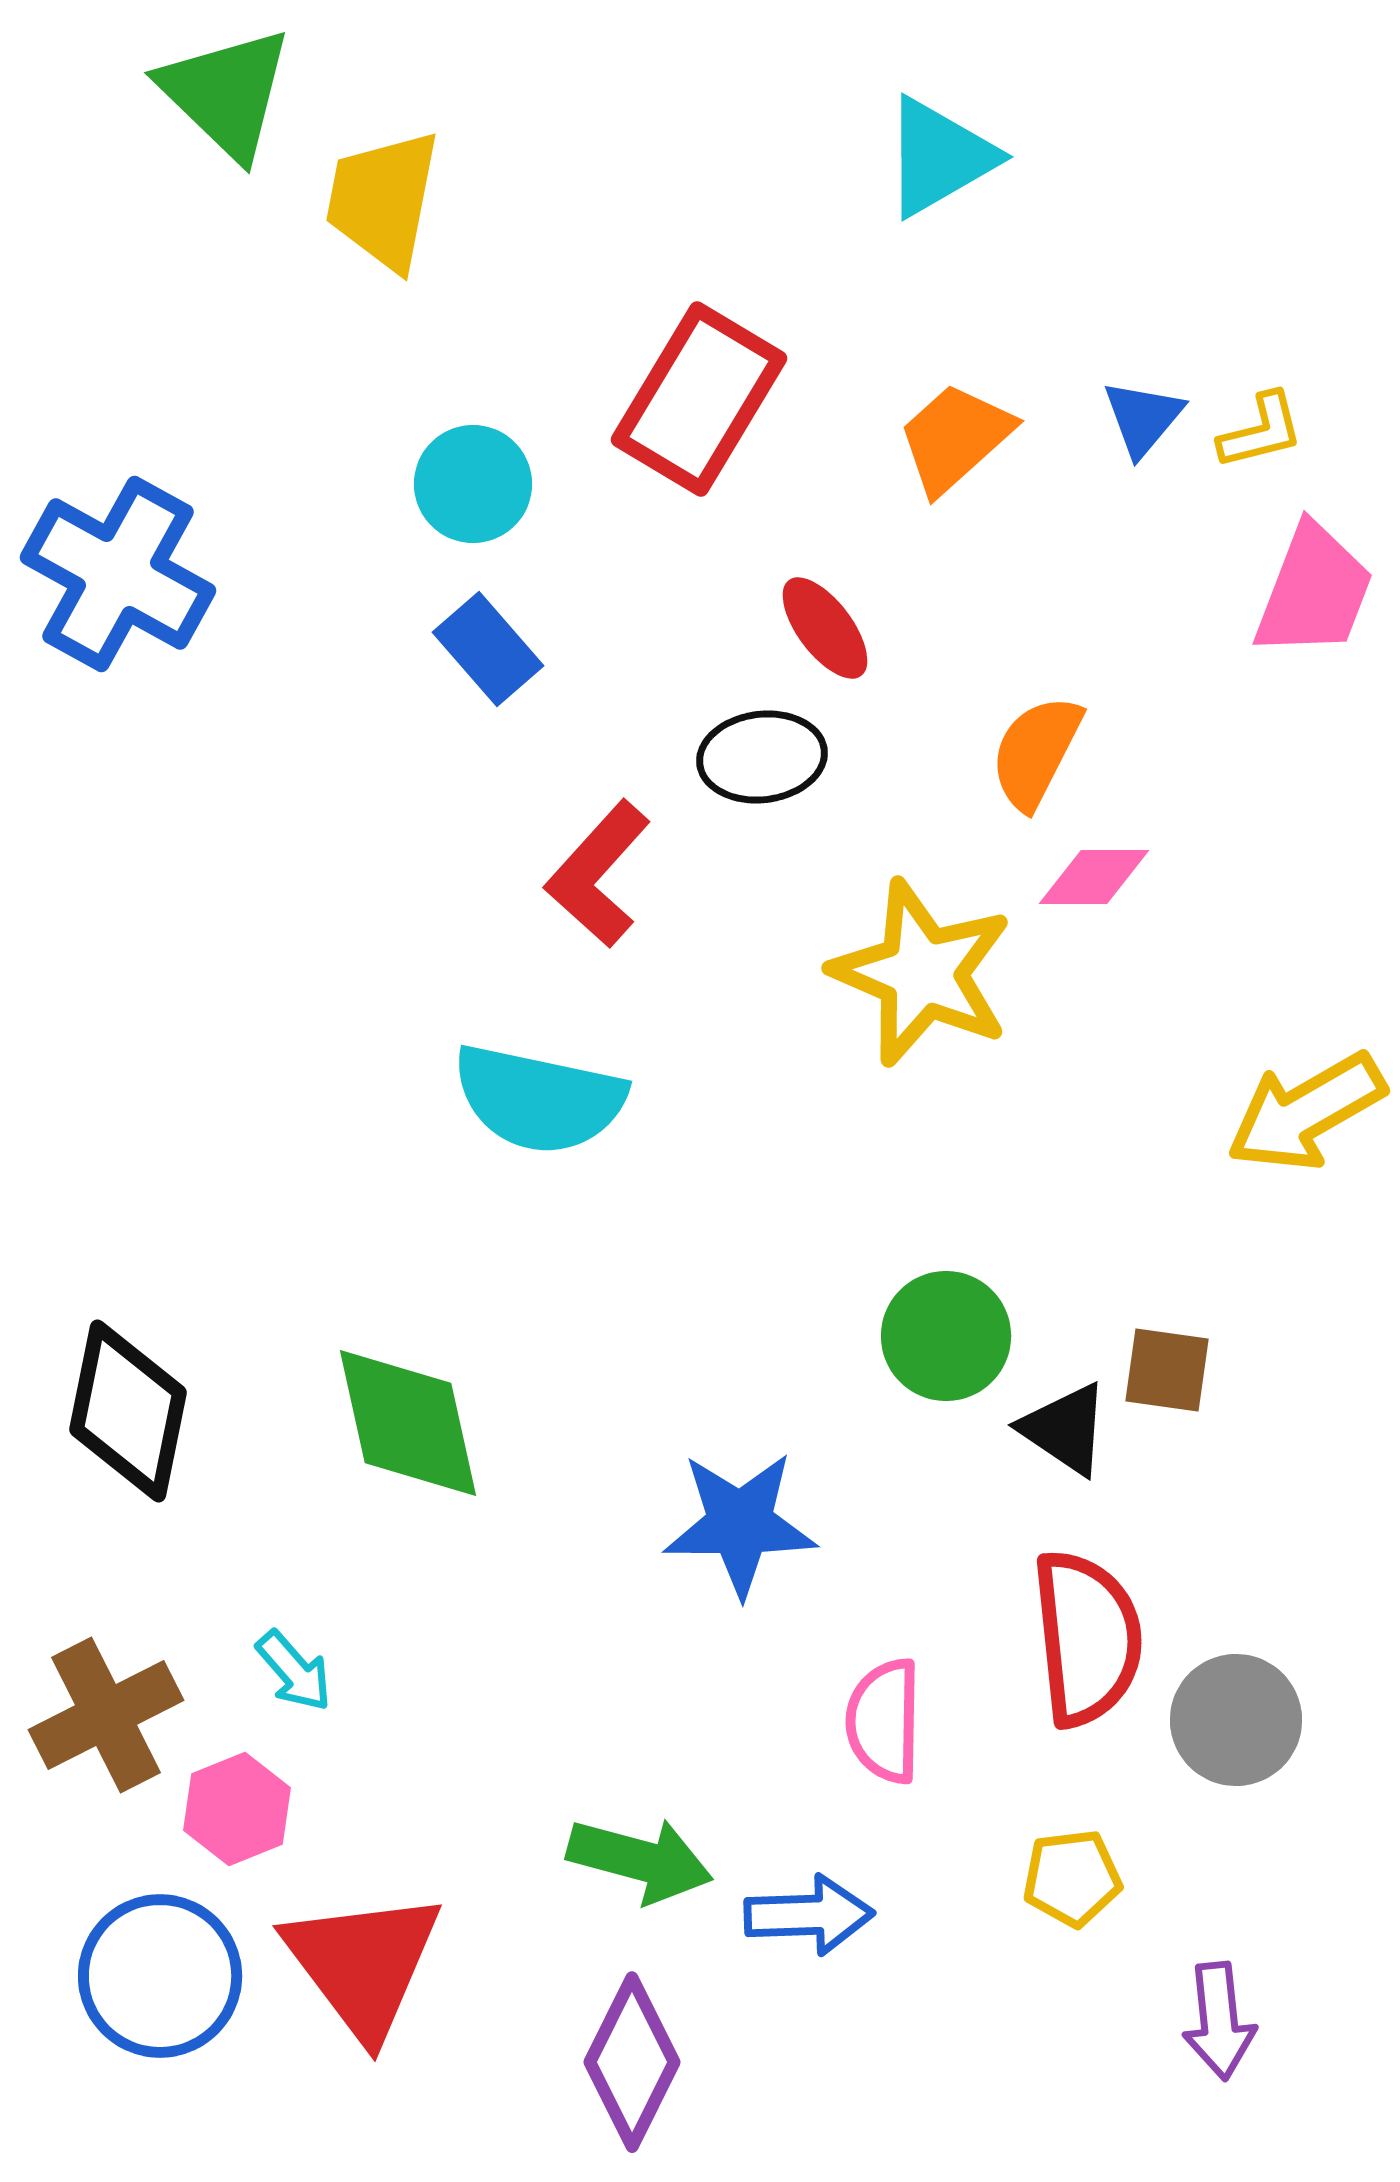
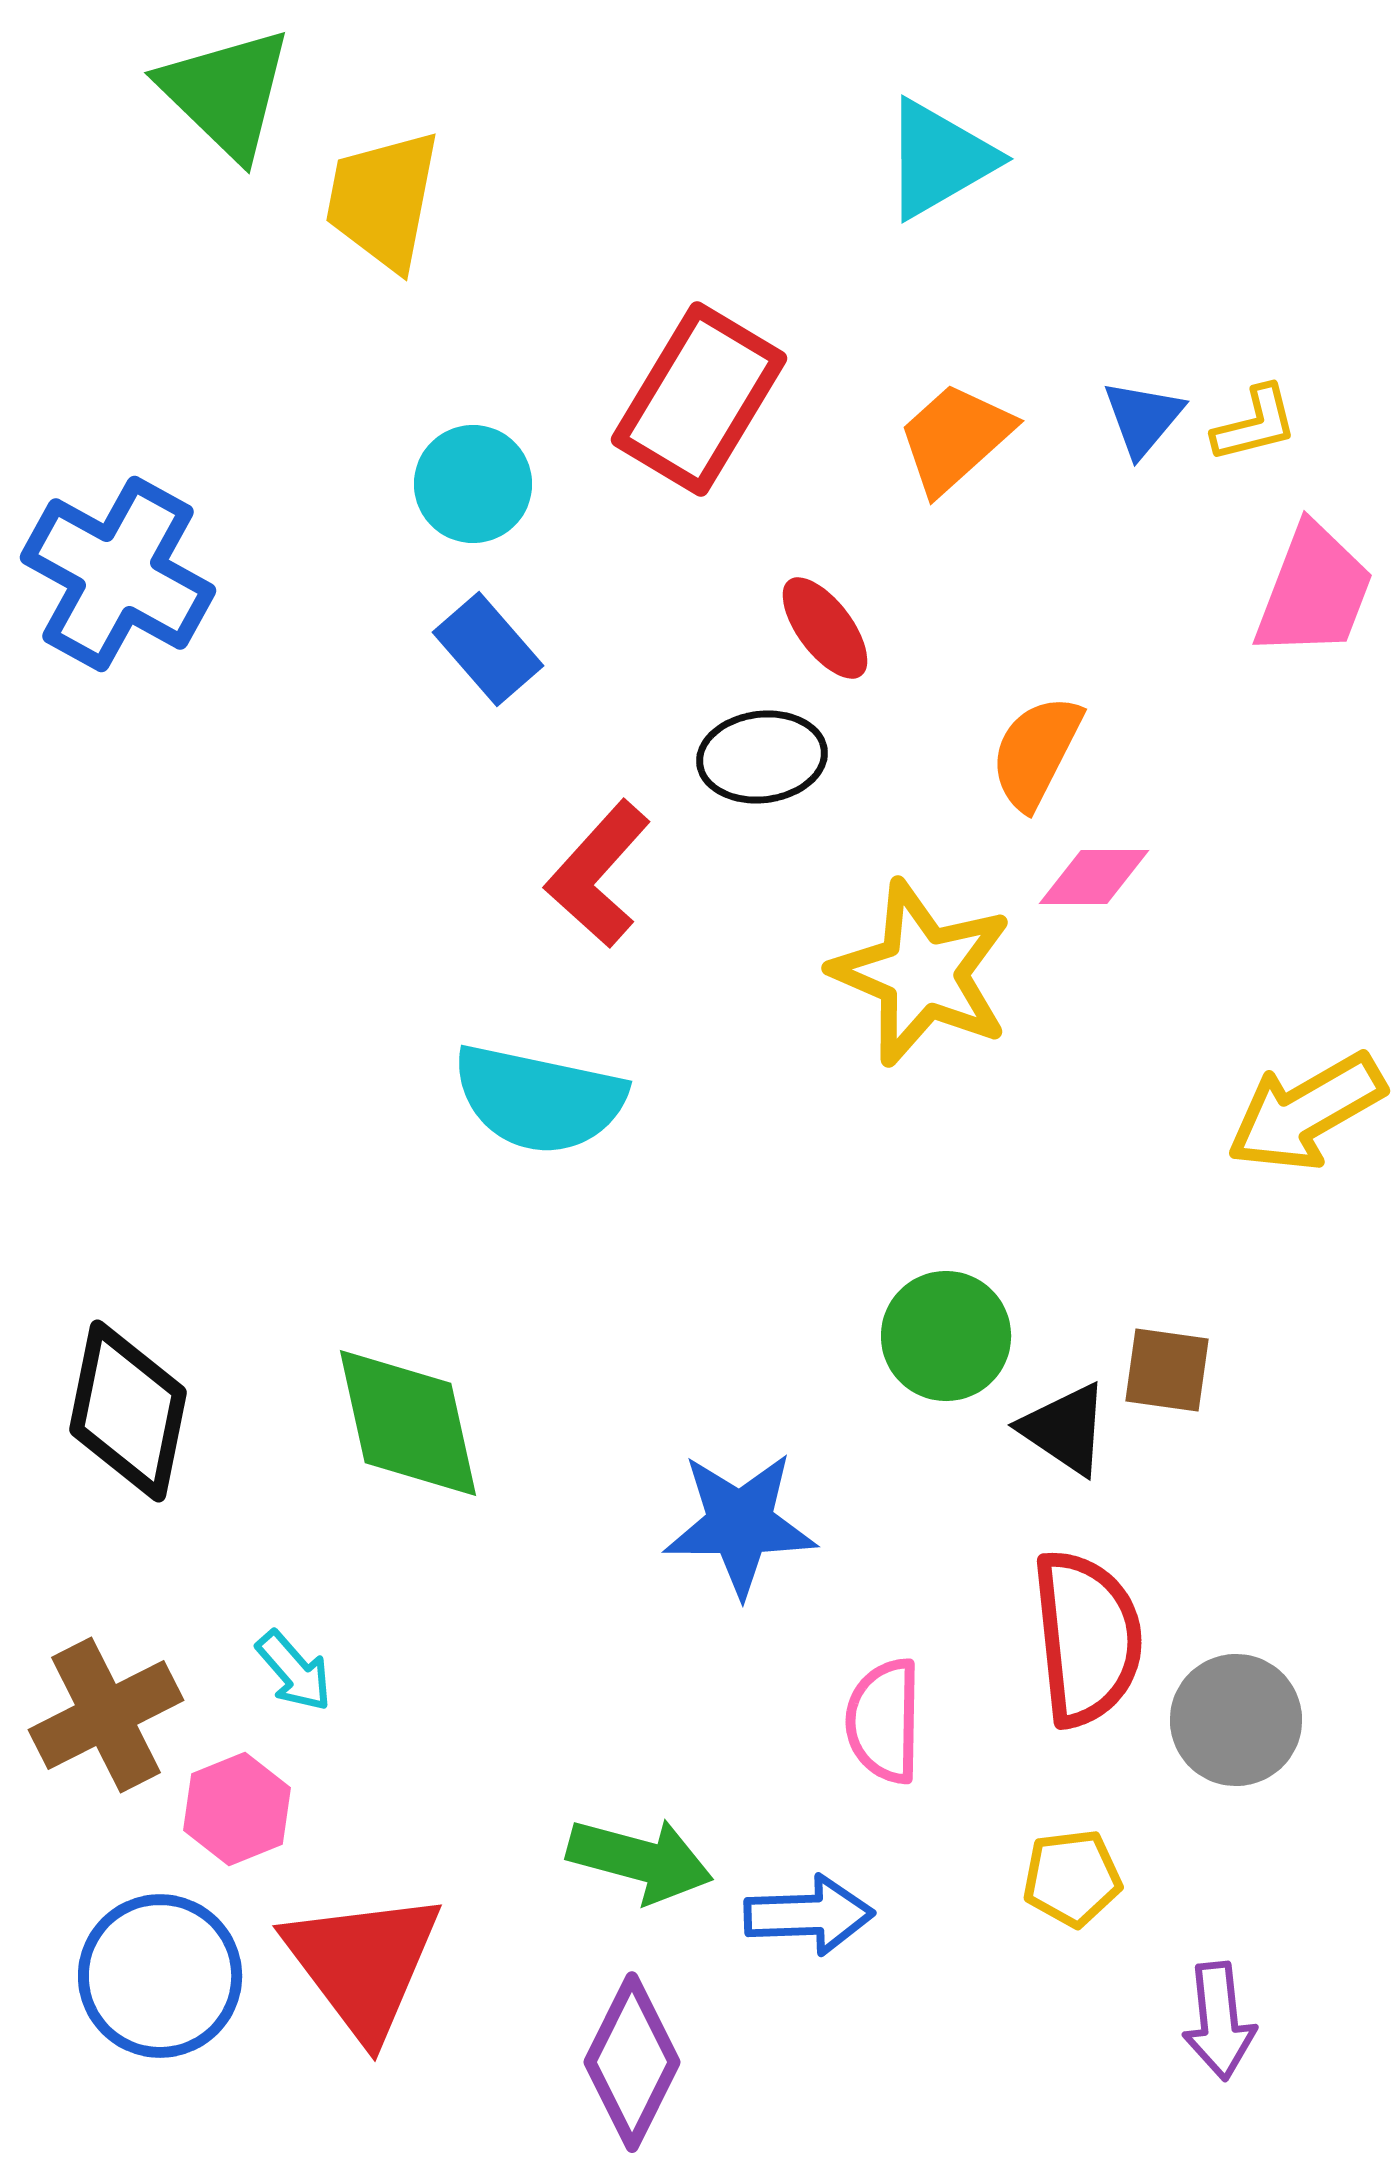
cyan triangle: moved 2 px down
yellow L-shape: moved 6 px left, 7 px up
